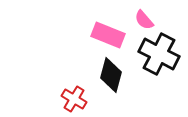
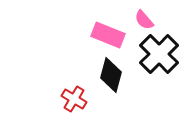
black cross: rotated 18 degrees clockwise
